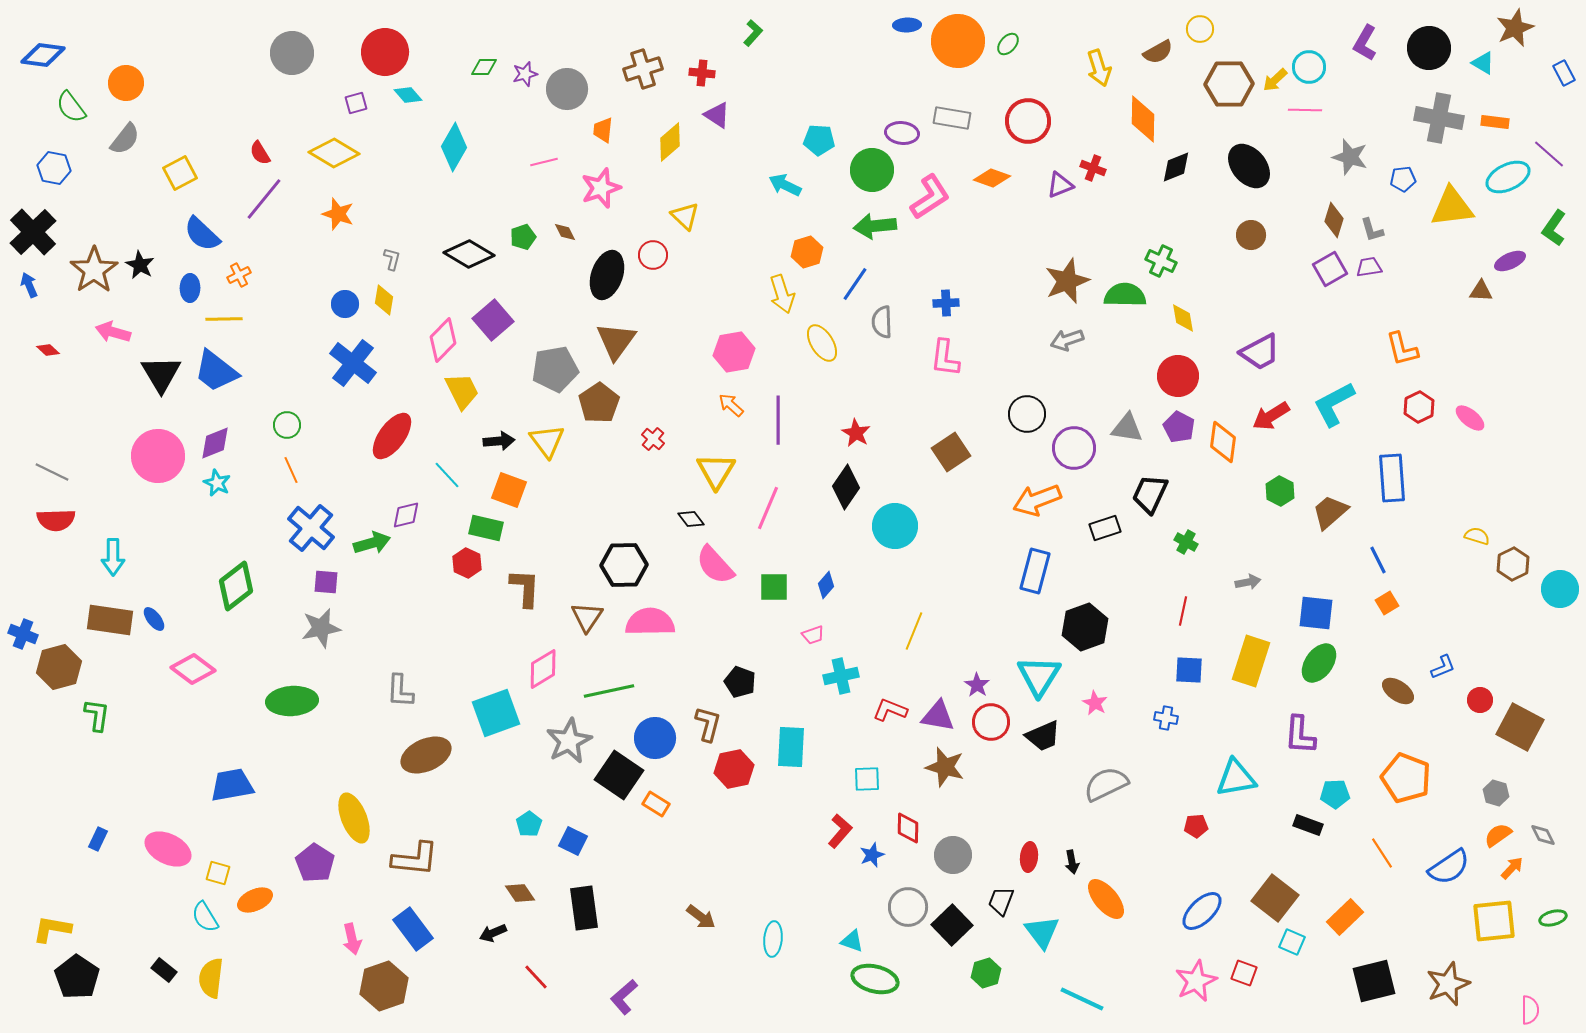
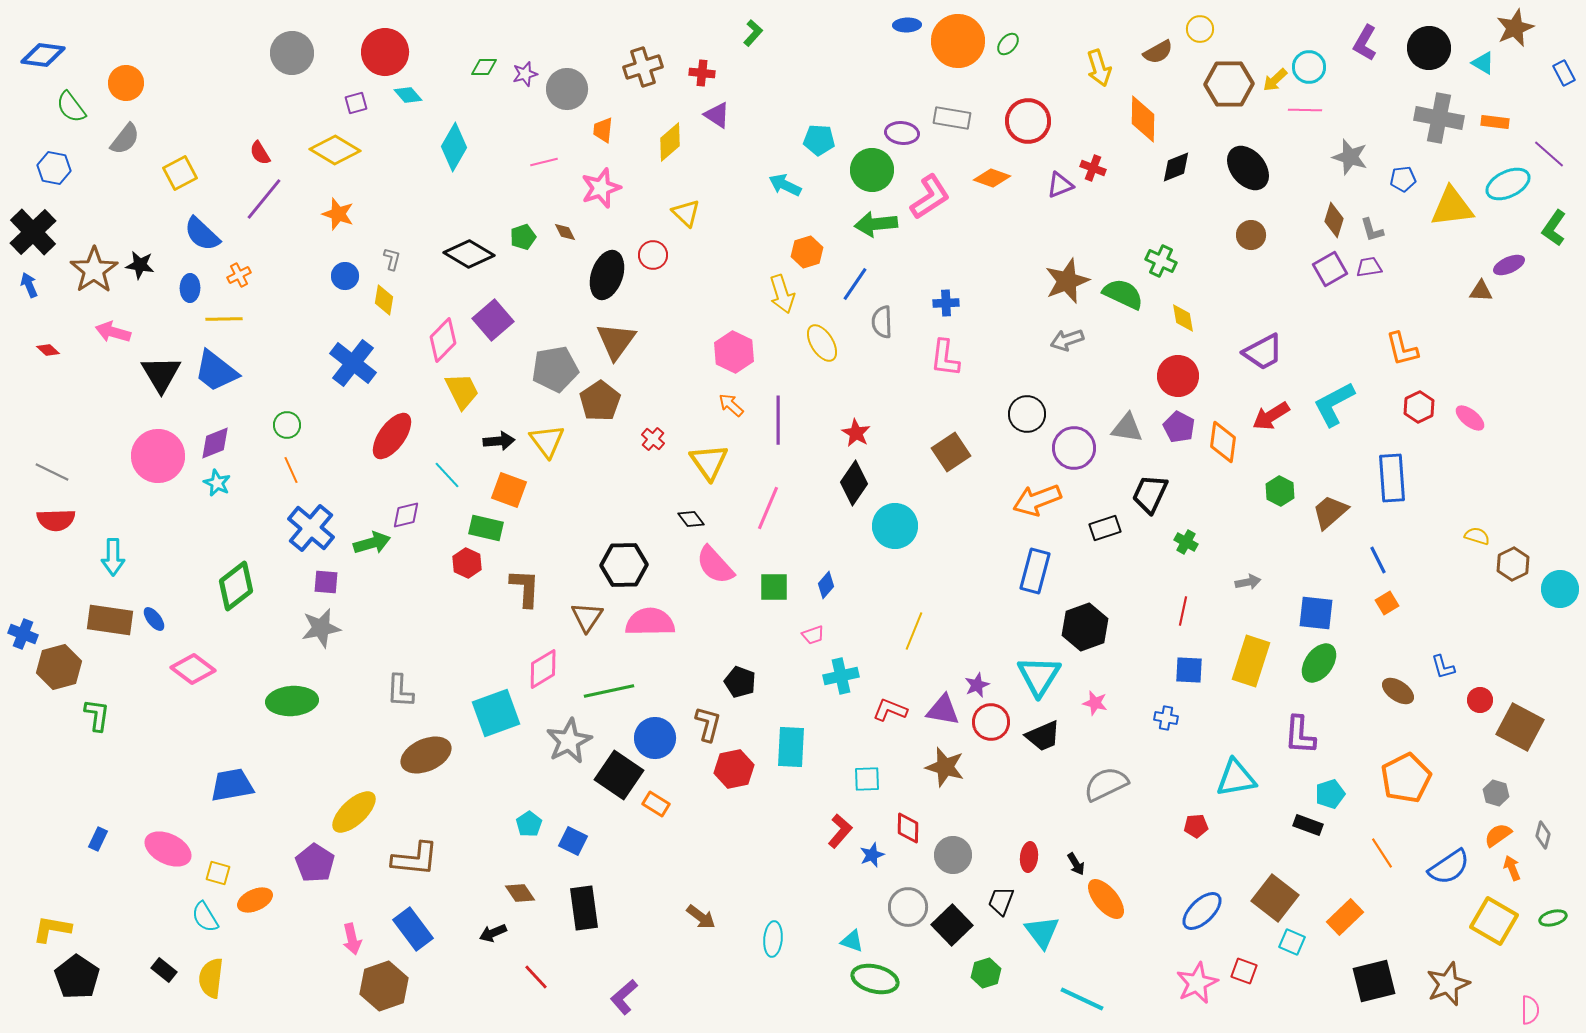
brown cross at (643, 69): moved 2 px up
yellow diamond at (334, 153): moved 1 px right, 3 px up
black ellipse at (1249, 166): moved 1 px left, 2 px down
cyan ellipse at (1508, 177): moved 7 px down
yellow triangle at (685, 216): moved 1 px right, 3 px up
green arrow at (875, 226): moved 1 px right, 2 px up
purple ellipse at (1510, 261): moved 1 px left, 4 px down
black star at (140, 265): rotated 20 degrees counterclockwise
green semicircle at (1125, 295): moved 2 px left, 1 px up; rotated 24 degrees clockwise
blue circle at (345, 304): moved 28 px up
pink hexagon at (734, 352): rotated 24 degrees counterclockwise
purple trapezoid at (1260, 352): moved 3 px right
brown pentagon at (599, 403): moved 1 px right, 2 px up
yellow triangle at (716, 471): moved 7 px left, 9 px up; rotated 6 degrees counterclockwise
black diamond at (846, 487): moved 8 px right, 4 px up
blue L-shape at (1443, 667): rotated 96 degrees clockwise
purple star at (977, 685): rotated 15 degrees clockwise
pink star at (1095, 703): rotated 15 degrees counterclockwise
purple triangle at (938, 716): moved 5 px right, 6 px up
orange pentagon at (1406, 778): rotated 24 degrees clockwise
cyan pentagon at (1335, 794): moved 5 px left; rotated 16 degrees counterclockwise
yellow ellipse at (354, 818): moved 6 px up; rotated 69 degrees clockwise
gray diamond at (1543, 835): rotated 40 degrees clockwise
black arrow at (1072, 862): moved 4 px right, 2 px down; rotated 20 degrees counterclockwise
orange arrow at (1512, 868): rotated 65 degrees counterclockwise
yellow square at (1494, 921): rotated 36 degrees clockwise
red square at (1244, 973): moved 2 px up
pink star at (1196, 981): moved 1 px right, 2 px down
